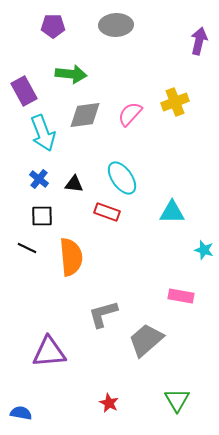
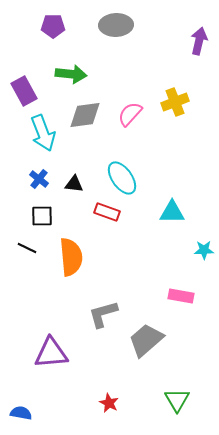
cyan star: rotated 18 degrees counterclockwise
purple triangle: moved 2 px right, 1 px down
